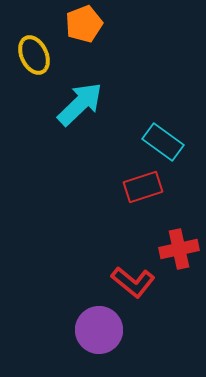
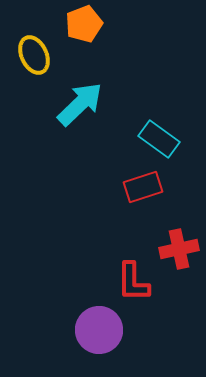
cyan rectangle: moved 4 px left, 3 px up
red L-shape: rotated 51 degrees clockwise
